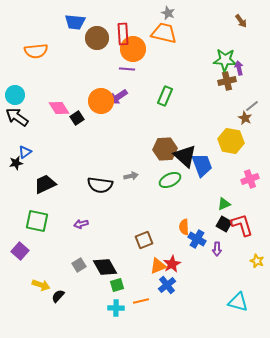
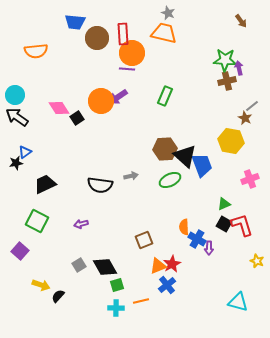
orange circle at (133, 49): moved 1 px left, 4 px down
green square at (37, 221): rotated 15 degrees clockwise
purple arrow at (217, 249): moved 8 px left, 1 px up
